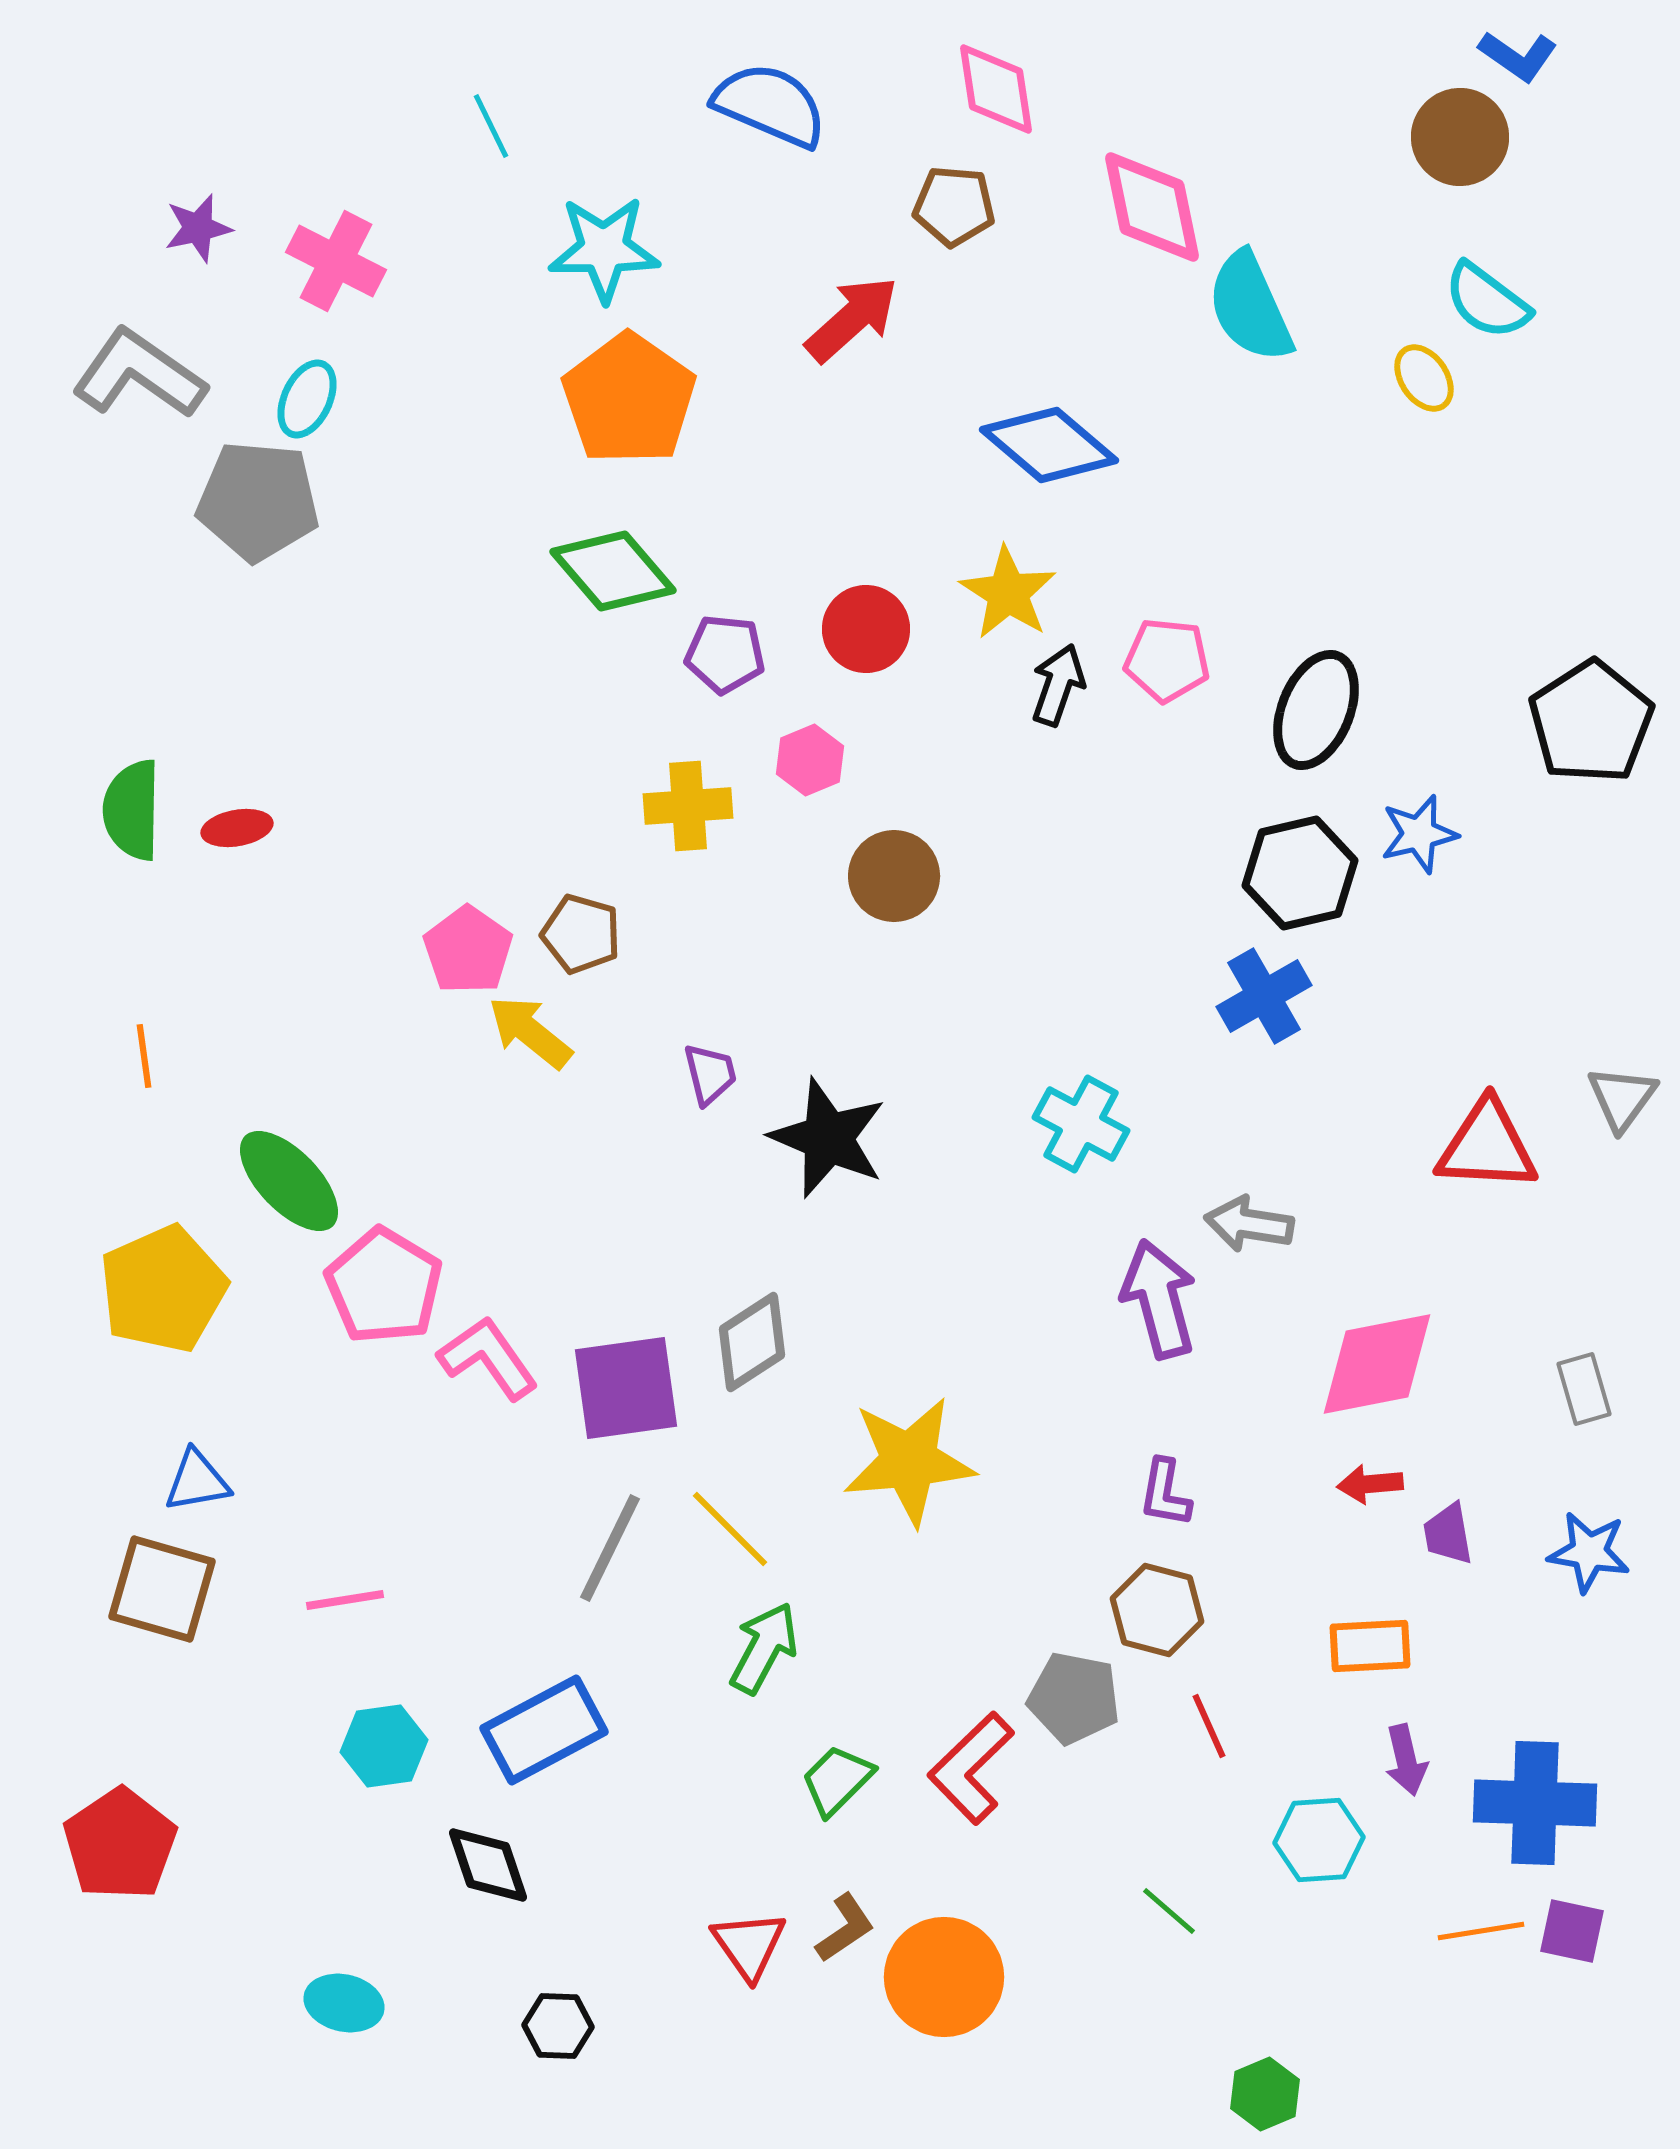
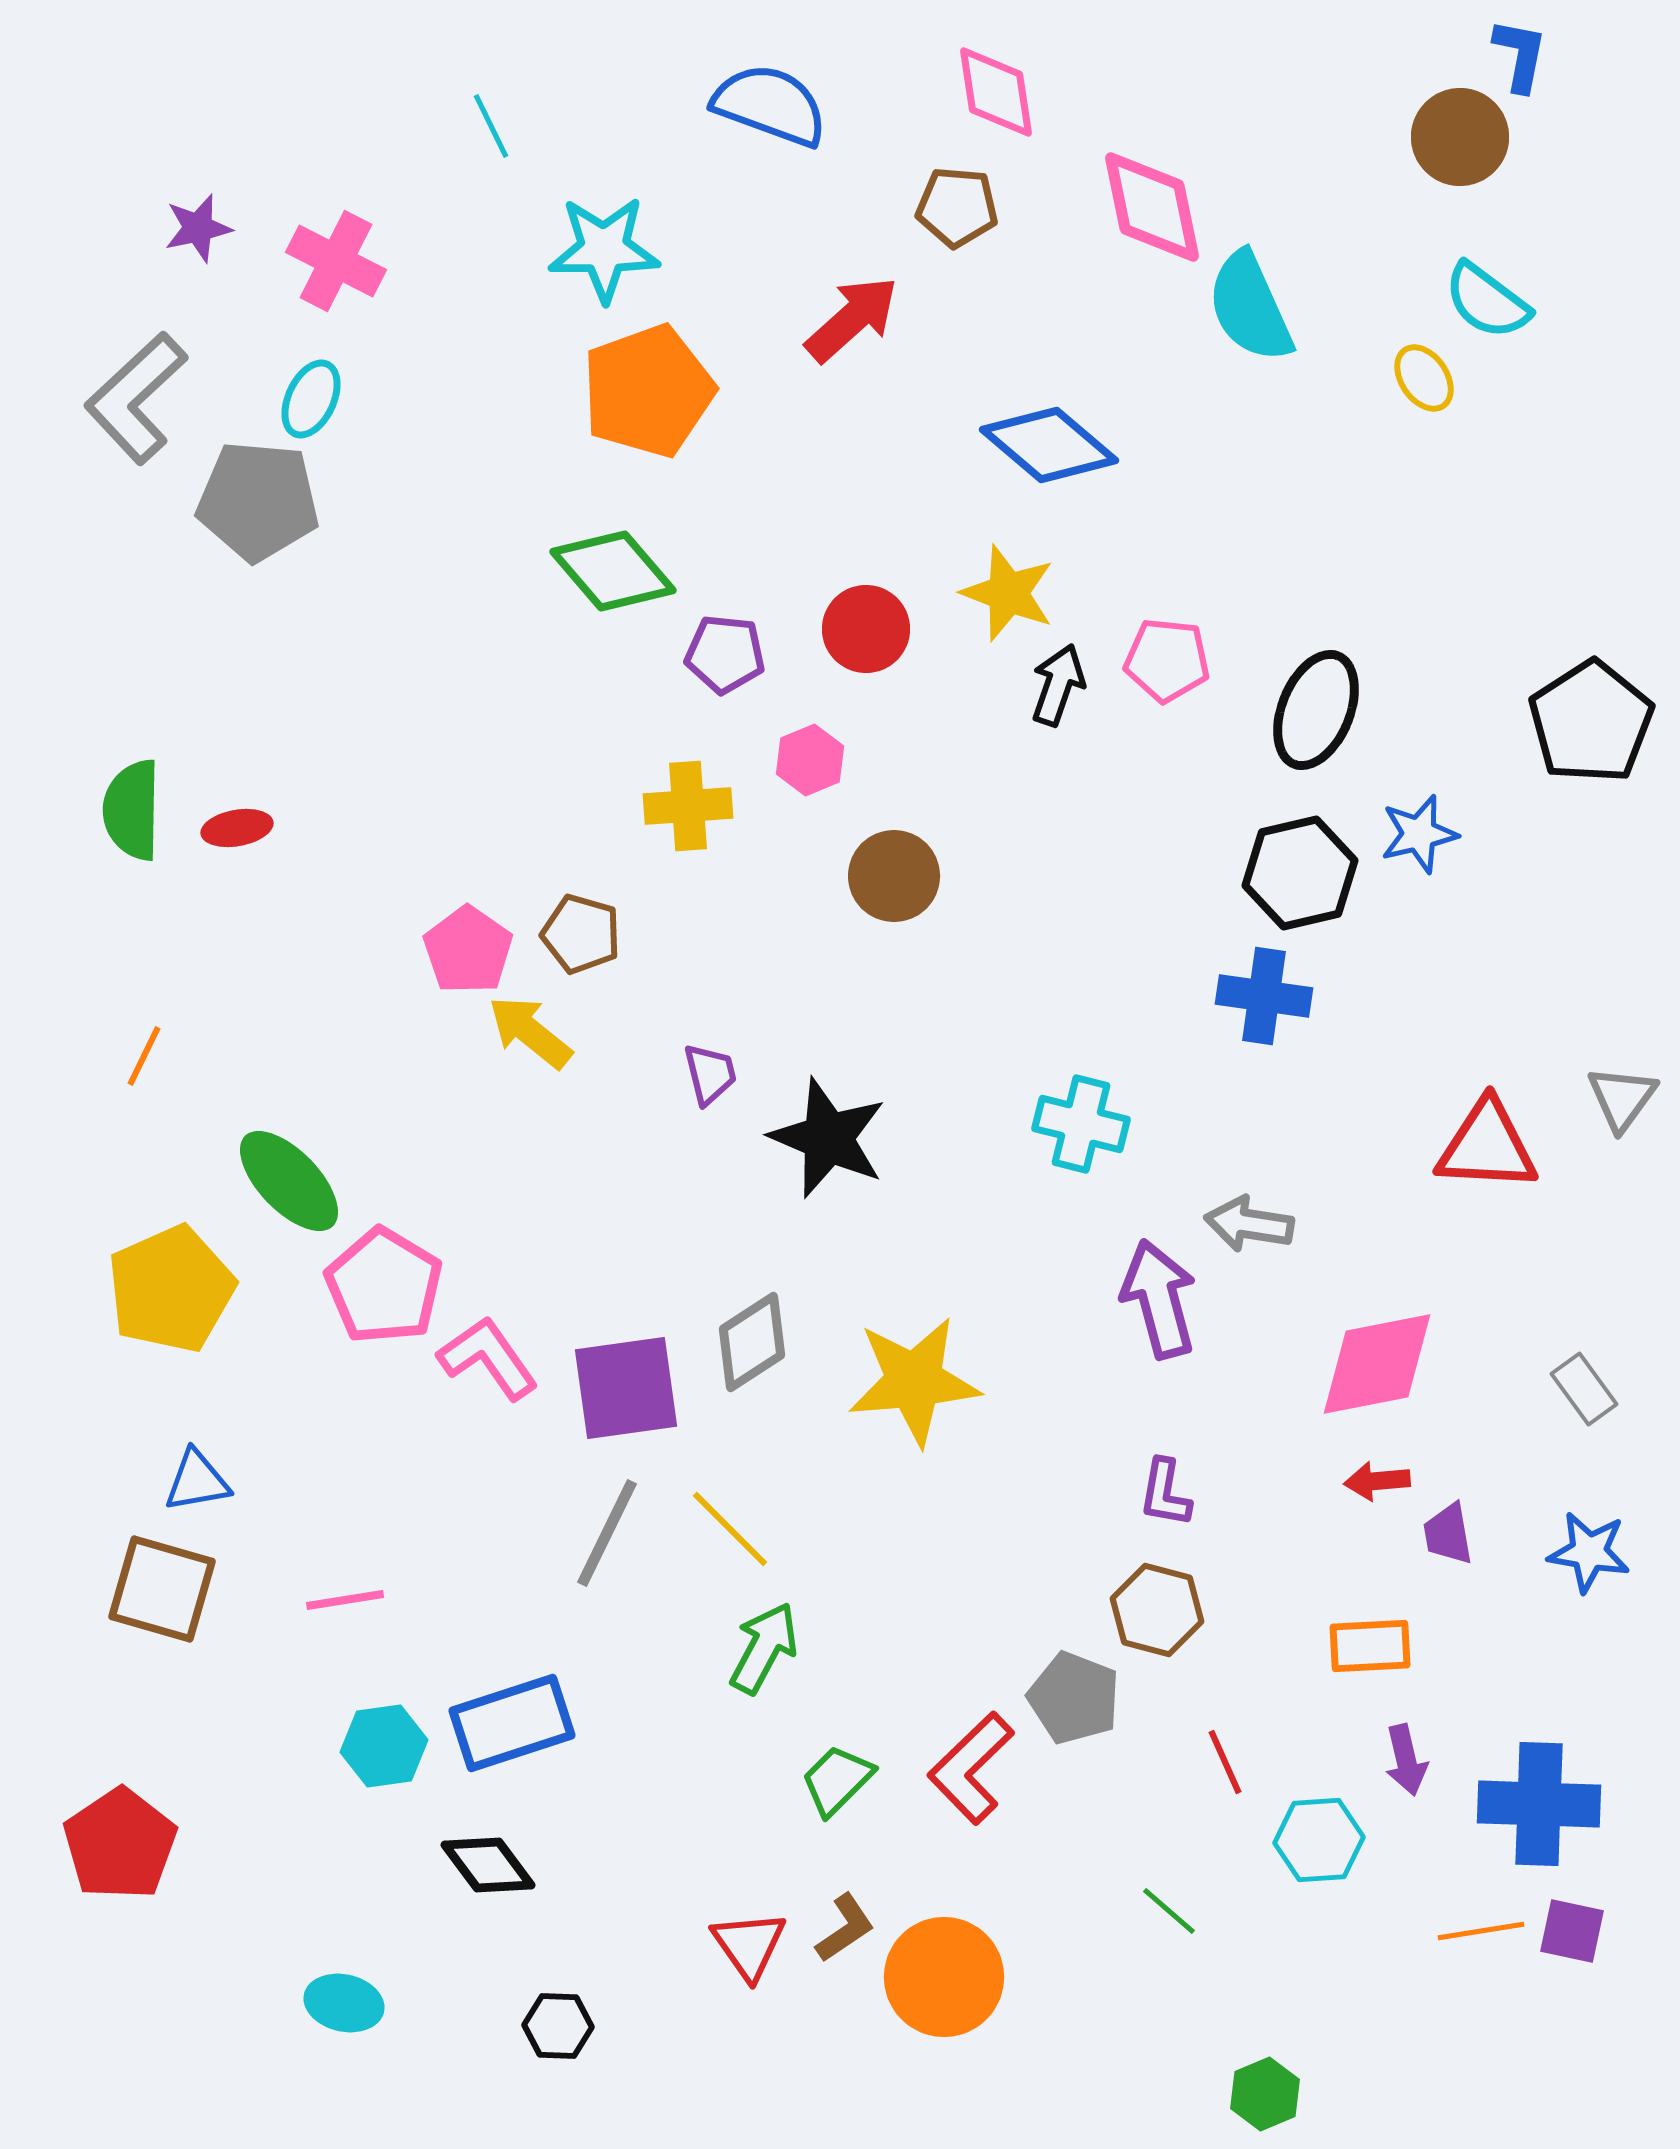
blue L-shape at (1518, 56): moved 2 px right, 1 px up; rotated 114 degrees counterclockwise
pink diamond at (996, 89): moved 3 px down
blue semicircle at (770, 105): rotated 3 degrees counterclockwise
brown pentagon at (954, 206): moved 3 px right, 1 px down
gray L-shape at (139, 374): moved 3 px left, 24 px down; rotated 78 degrees counterclockwise
cyan ellipse at (307, 399): moved 4 px right
orange pentagon at (629, 399): moved 19 px right, 8 px up; rotated 17 degrees clockwise
yellow star at (1008, 593): rotated 12 degrees counterclockwise
blue cross at (1264, 996): rotated 38 degrees clockwise
orange line at (144, 1056): rotated 34 degrees clockwise
cyan cross at (1081, 1124): rotated 14 degrees counterclockwise
yellow pentagon at (163, 1289): moved 8 px right
gray rectangle at (1584, 1389): rotated 20 degrees counterclockwise
yellow star at (909, 1461): moved 5 px right, 80 px up
red arrow at (1370, 1484): moved 7 px right, 3 px up
gray line at (610, 1548): moved 3 px left, 15 px up
gray pentagon at (1074, 1698): rotated 10 degrees clockwise
red line at (1209, 1726): moved 16 px right, 36 px down
blue rectangle at (544, 1730): moved 32 px left, 7 px up; rotated 10 degrees clockwise
blue cross at (1535, 1803): moved 4 px right, 1 px down
black diamond at (488, 1865): rotated 18 degrees counterclockwise
